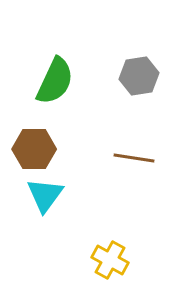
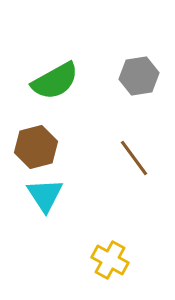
green semicircle: rotated 36 degrees clockwise
brown hexagon: moved 2 px right, 2 px up; rotated 15 degrees counterclockwise
brown line: rotated 45 degrees clockwise
cyan triangle: rotated 9 degrees counterclockwise
